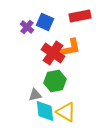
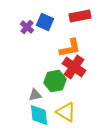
red cross: moved 21 px right, 14 px down
cyan diamond: moved 6 px left, 4 px down
